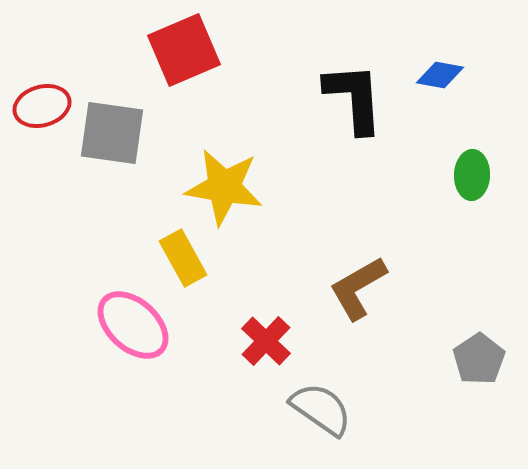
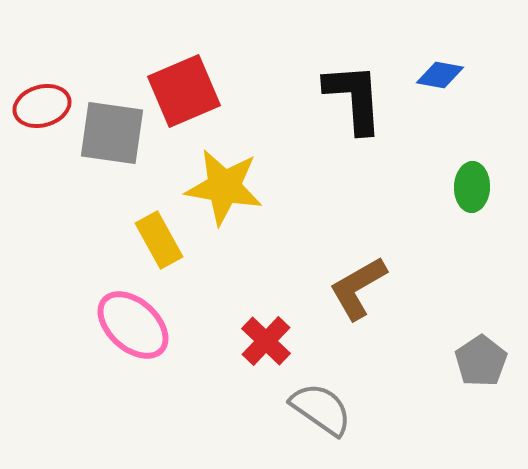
red square: moved 41 px down
green ellipse: moved 12 px down
yellow rectangle: moved 24 px left, 18 px up
gray pentagon: moved 2 px right, 2 px down
